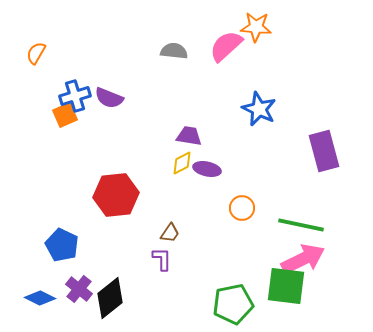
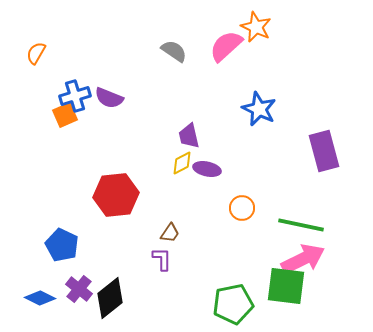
orange star: rotated 20 degrees clockwise
gray semicircle: rotated 28 degrees clockwise
purple trapezoid: rotated 112 degrees counterclockwise
